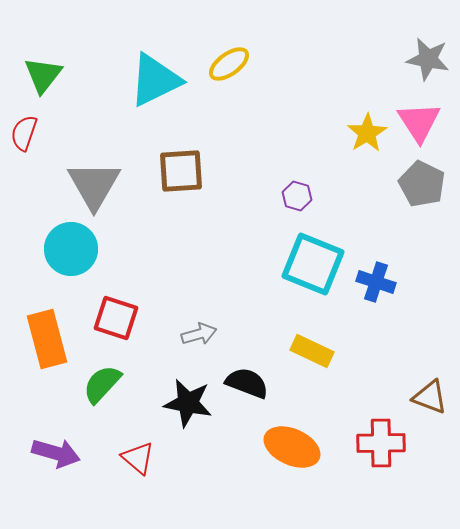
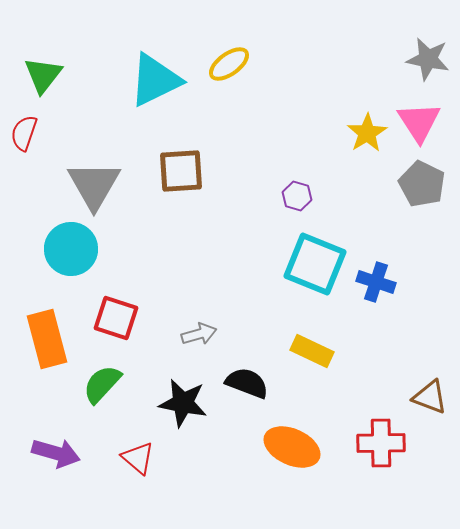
cyan square: moved 2 px right
black star: moved 5 px left
